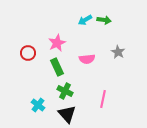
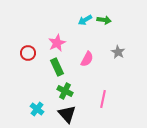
pink semicircle: rotated 56 degrees counterclockwise
cyan cross: moved 1 px left, 4 px down
